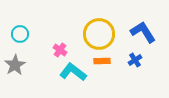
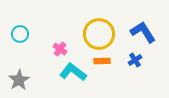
pink cross: moved 1 px up
gray star: moved 4 px right, 15 px down
